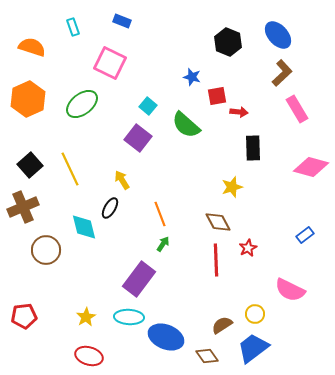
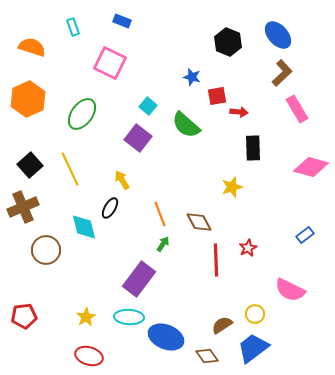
green ellipse at (82, 104): moved 10 px down; rotated 16 degrees counterclockwise
brown diamond at (218, 222): moved 19 px left
